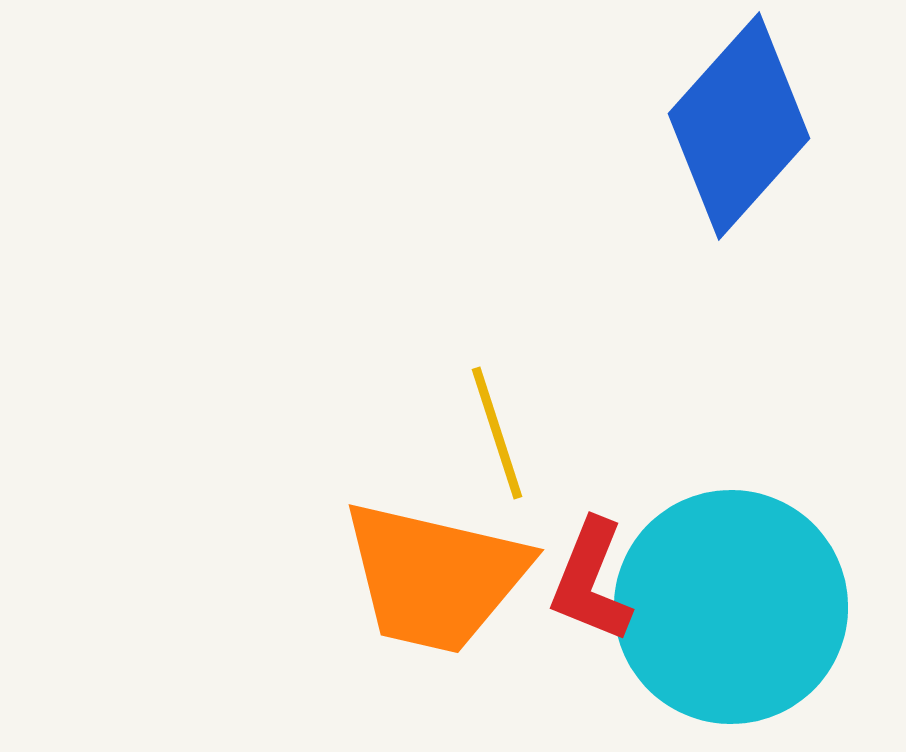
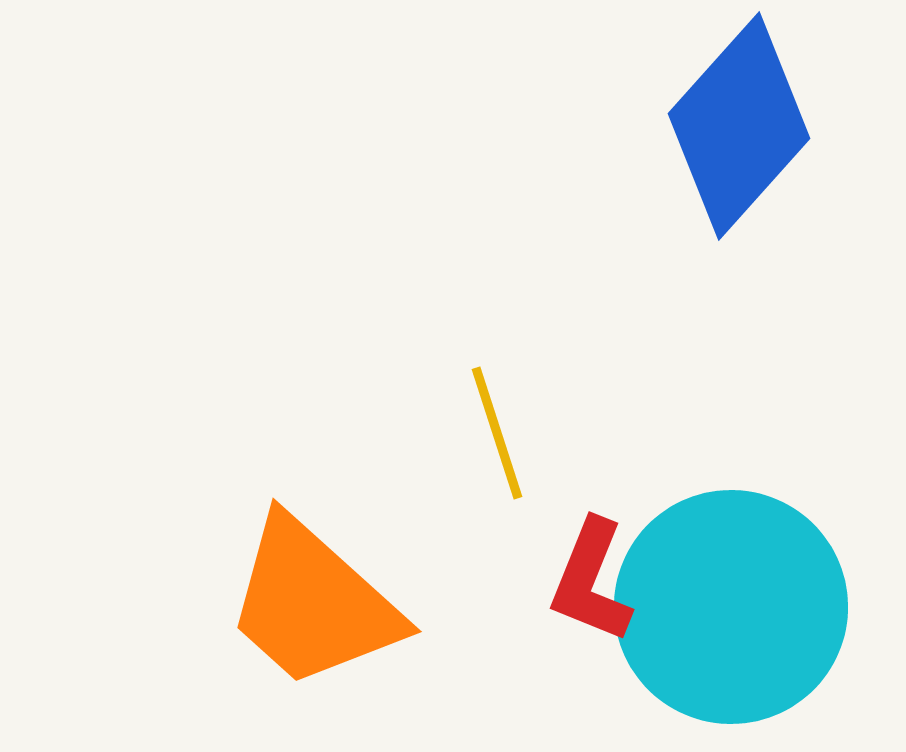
orange trapezoid: moved 122 px left, 26 px down; rotated 29 degrees clockwise
